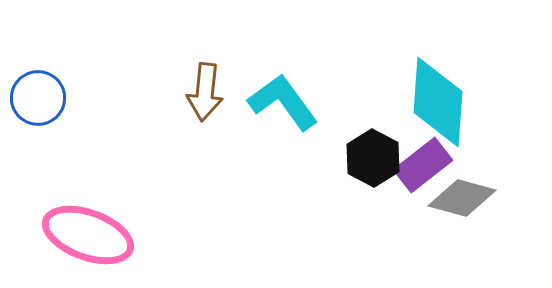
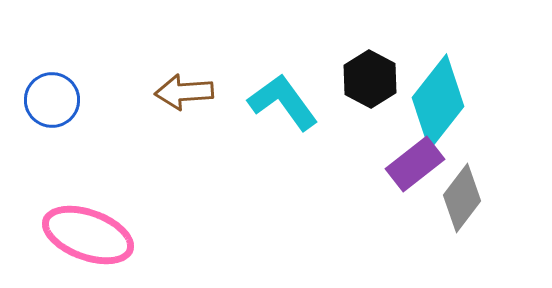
brown arrow: moved 21 px left; rotated 80 degrees clockwise
blue circle: moved 14 px right, 2 px down
cyan diamond: rotated 34 degrees clockwise
black hexagon: moved 3 px left, 79 px up
purple rectangle: moved 8 px left, 1 px up
gray diamond: rotated 68 degrees counterclockwise
